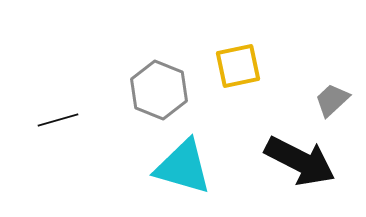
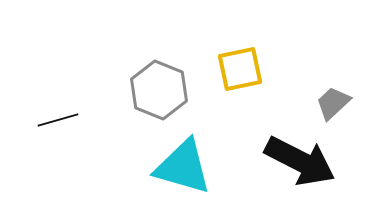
yellow square: moved 2 px right, 3 px down
gray trapezoid: moved 1 px right, 3 px down
